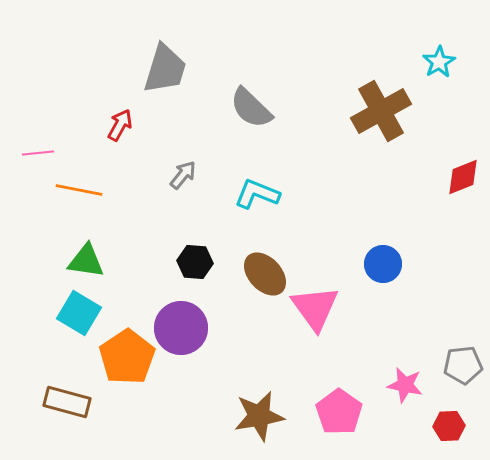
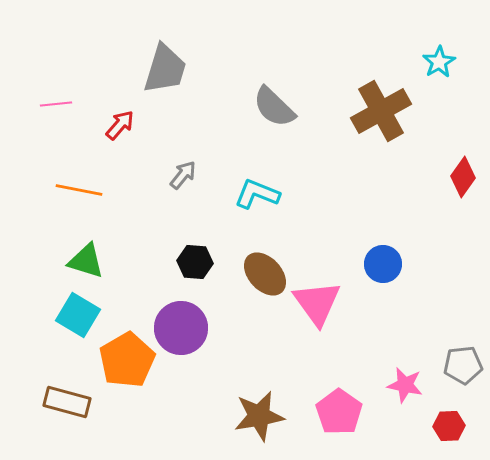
gray semicircle: moved 23 px right, 1 px up
red arrow: rotated 12 degrees clockwise
pink line: moved 18 px right, 49 px up
red diamond: rotated 33 degrees counterclockwise
green triangle: rotated 9 degrees clockwise
pink triangle: moved 2 px right, 5 px up
cyan square: moved 1 px left, 2 px down
orange pentagon: moved 3 px down; rotated 4 degrees clockwise
